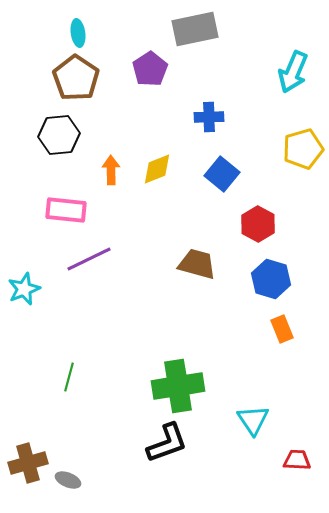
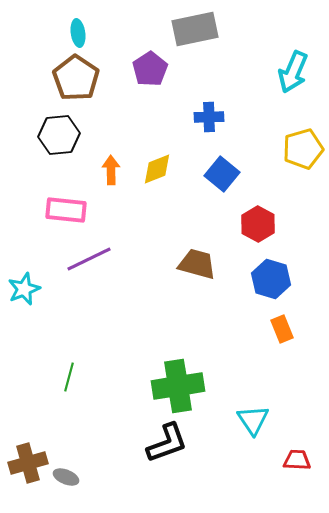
gray ellipse: moved 2 px left, 3 px up
